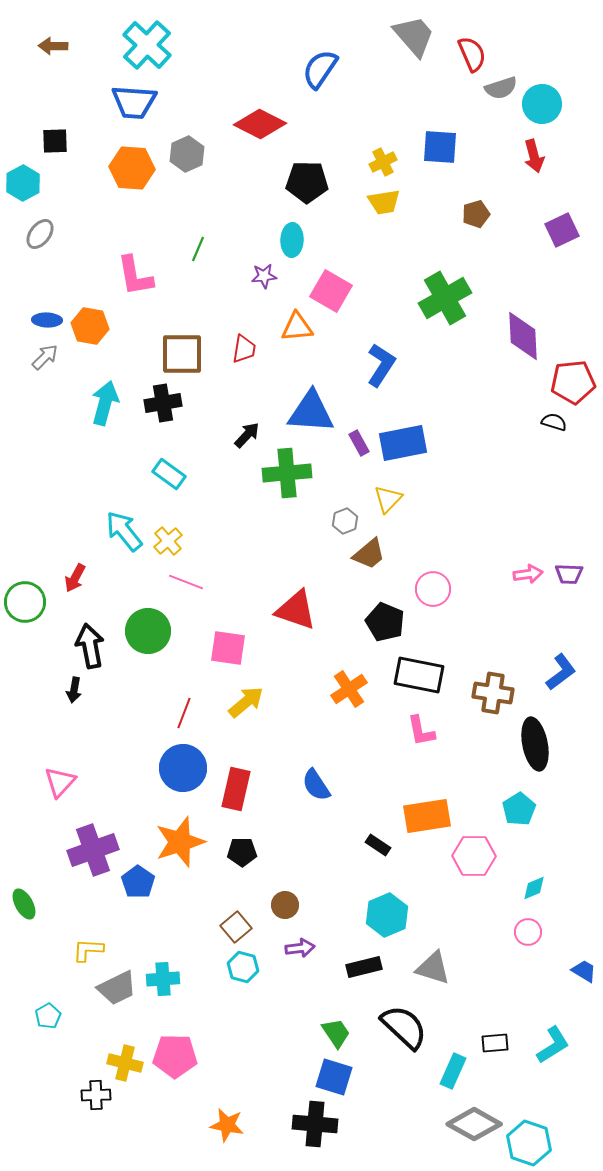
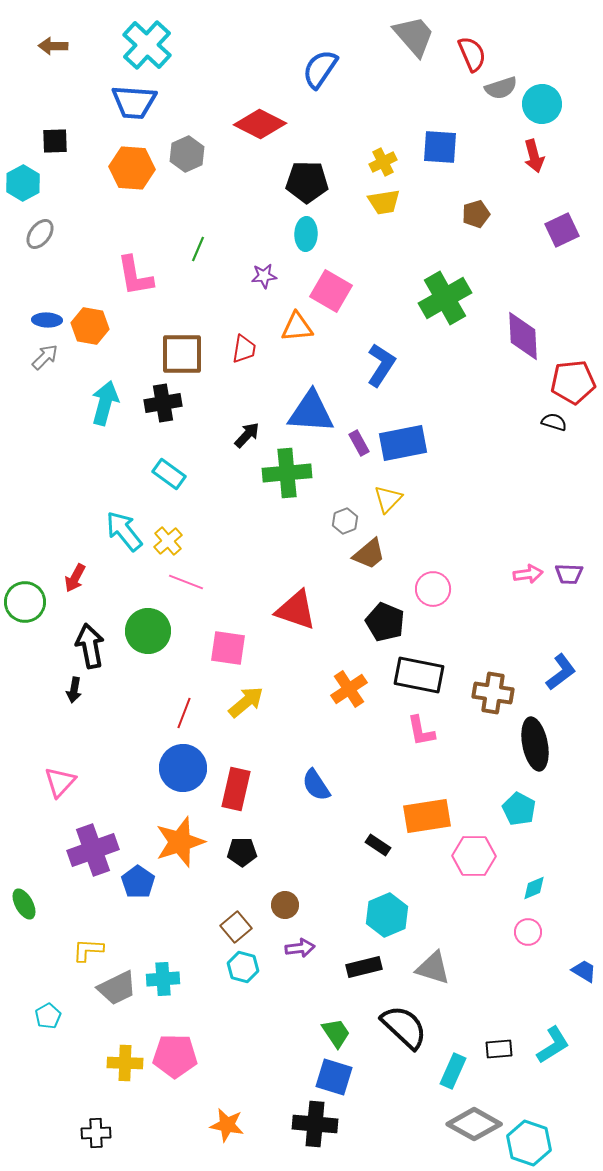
cyan ellipse at (292, 240): moved 14 px right, 6 px up
cyan pentagon at (519, 809): rotated 12 degrees counterclockwise
black rectangle at (495, 1043): moved 4 px right, 6 px down
yellow cross at (125, 1063): rotated 12 degrees counterclockwise
black cross at (96, 1095): moved 38 px down
